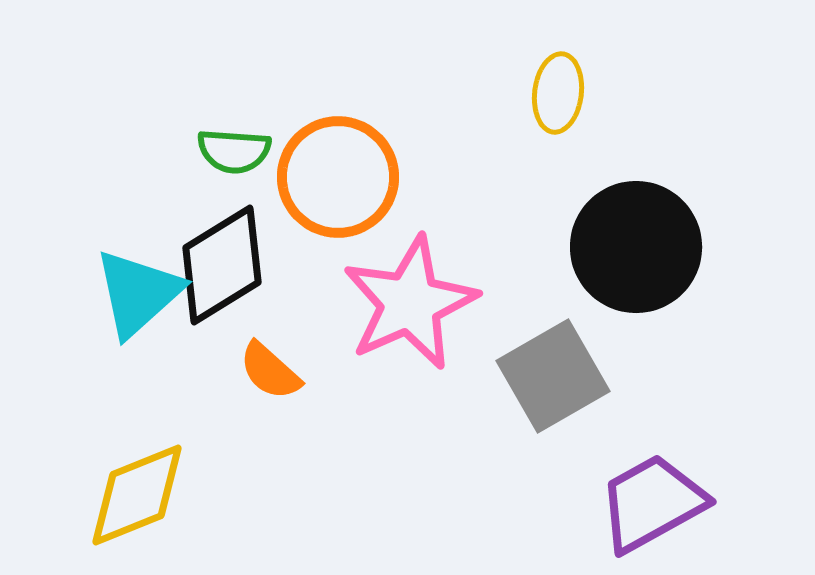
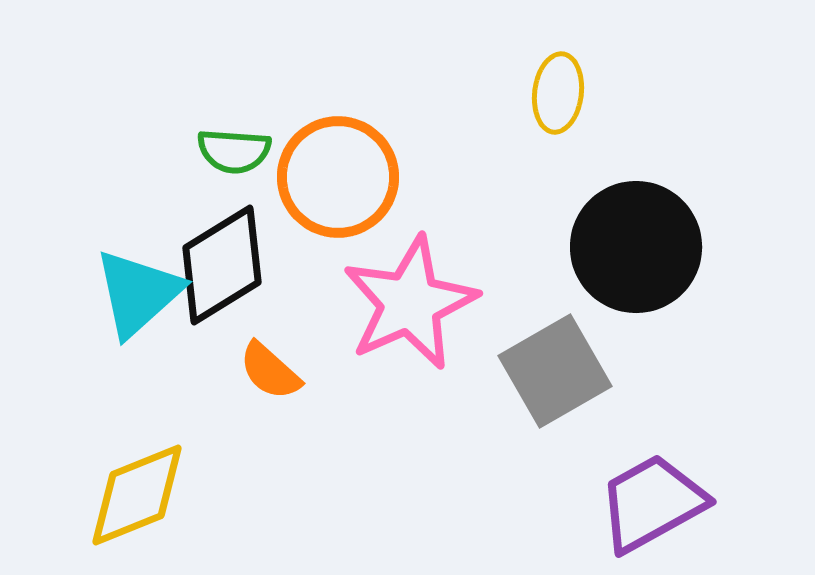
gray square: moved 2 px right, 5 px up
